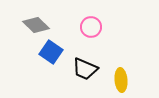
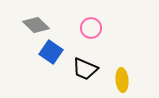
pink circle: moved 1 px down
yellow ellipse: moved 1 px right
